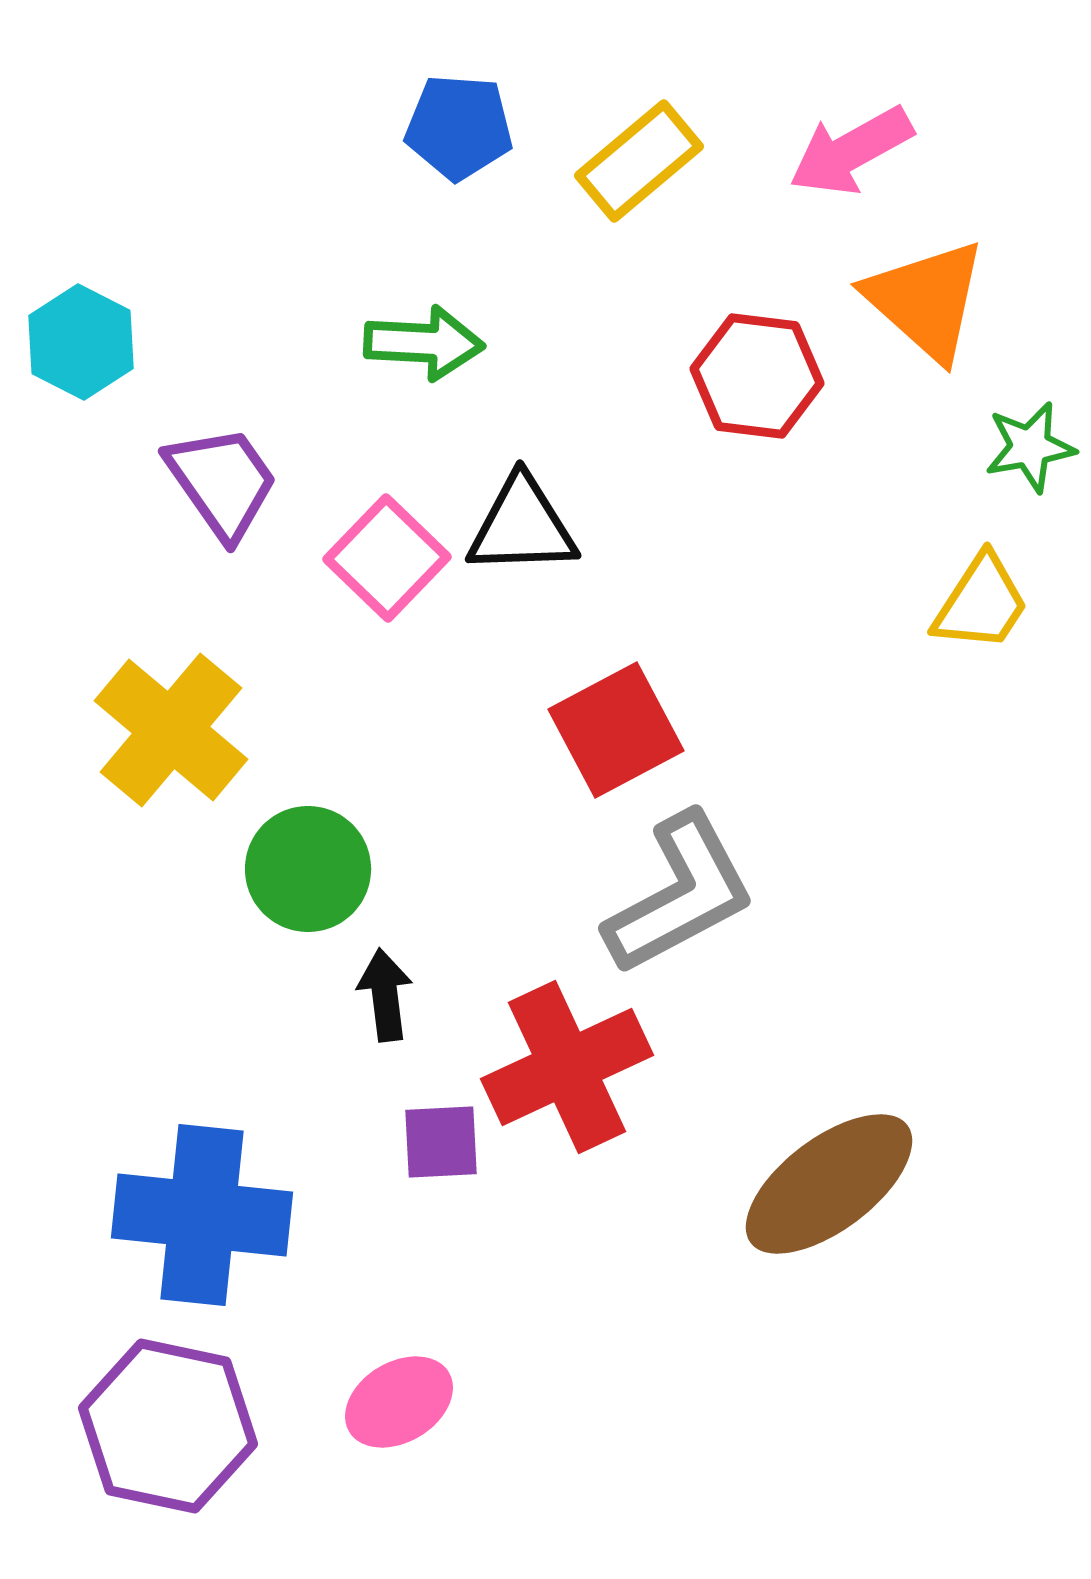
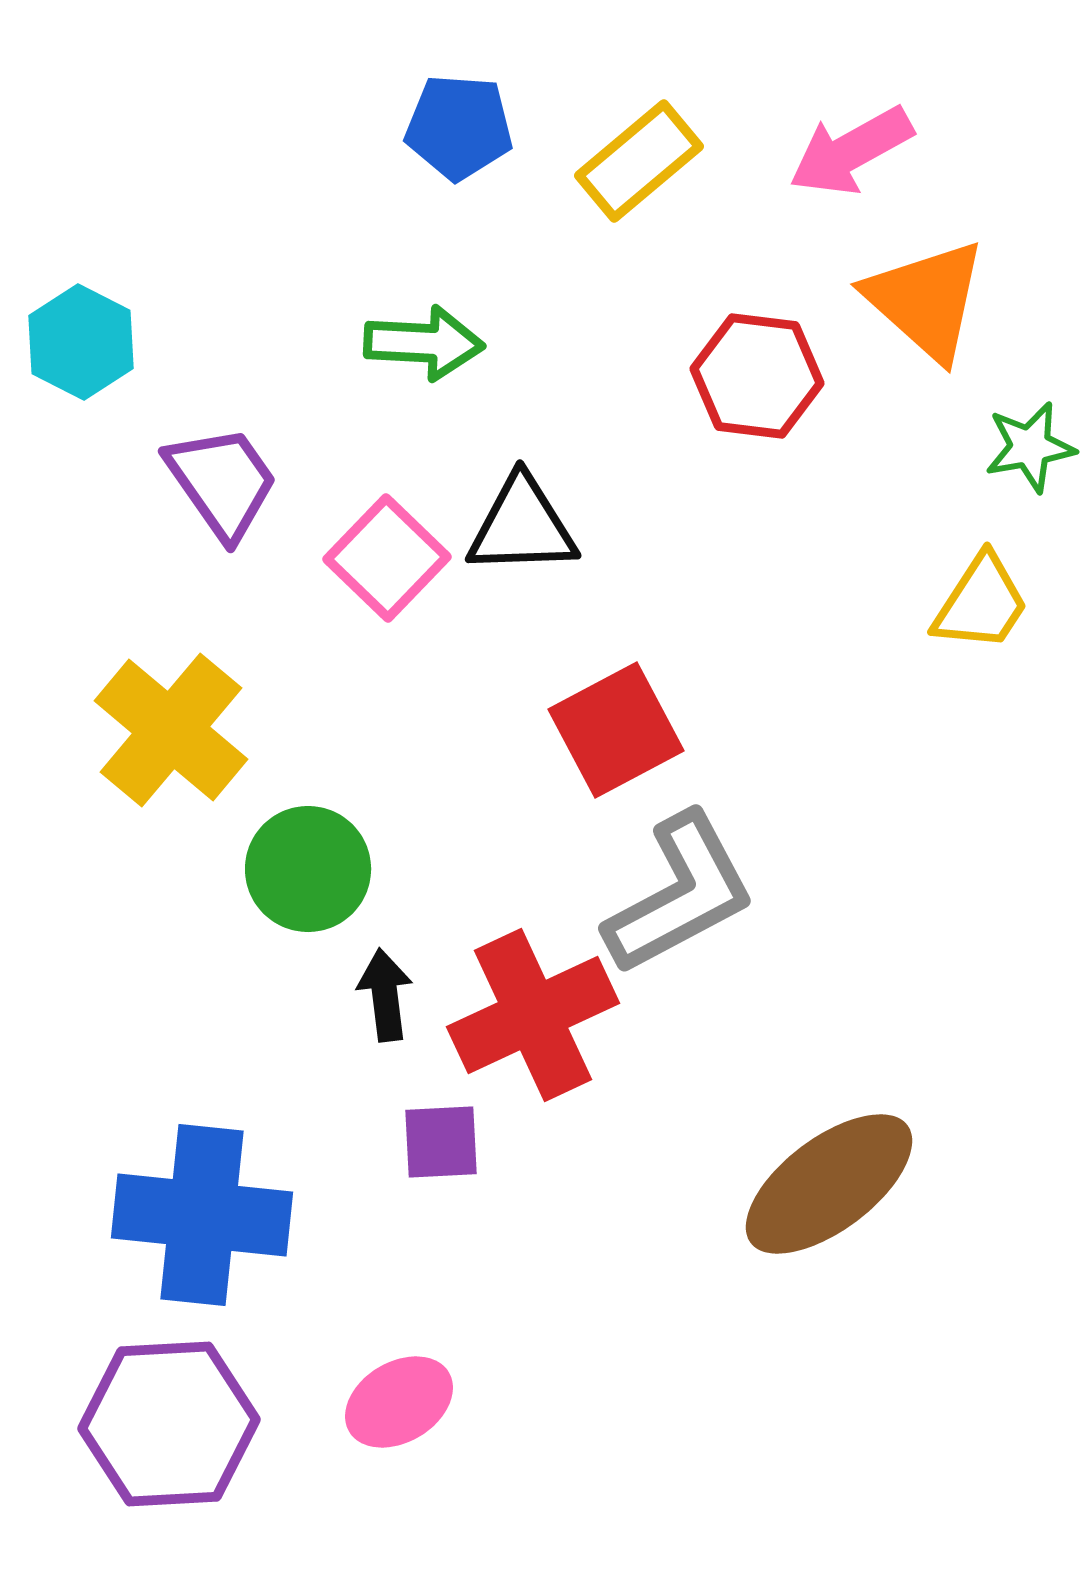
red cross: moved 34 px left, 52 px up
purple hexagon: moved 1 px right, 2 px up; rotated 15 degrees counterclockwise
